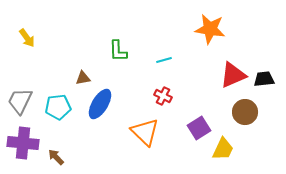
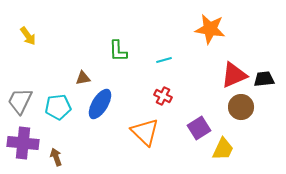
yellow arrow: moved 1 px right, 2 px up
red triangle: moved 1 px right
brown circle: moved 4 px left, 5 px up
brown arrow: rotated 24 degrees clockwise
